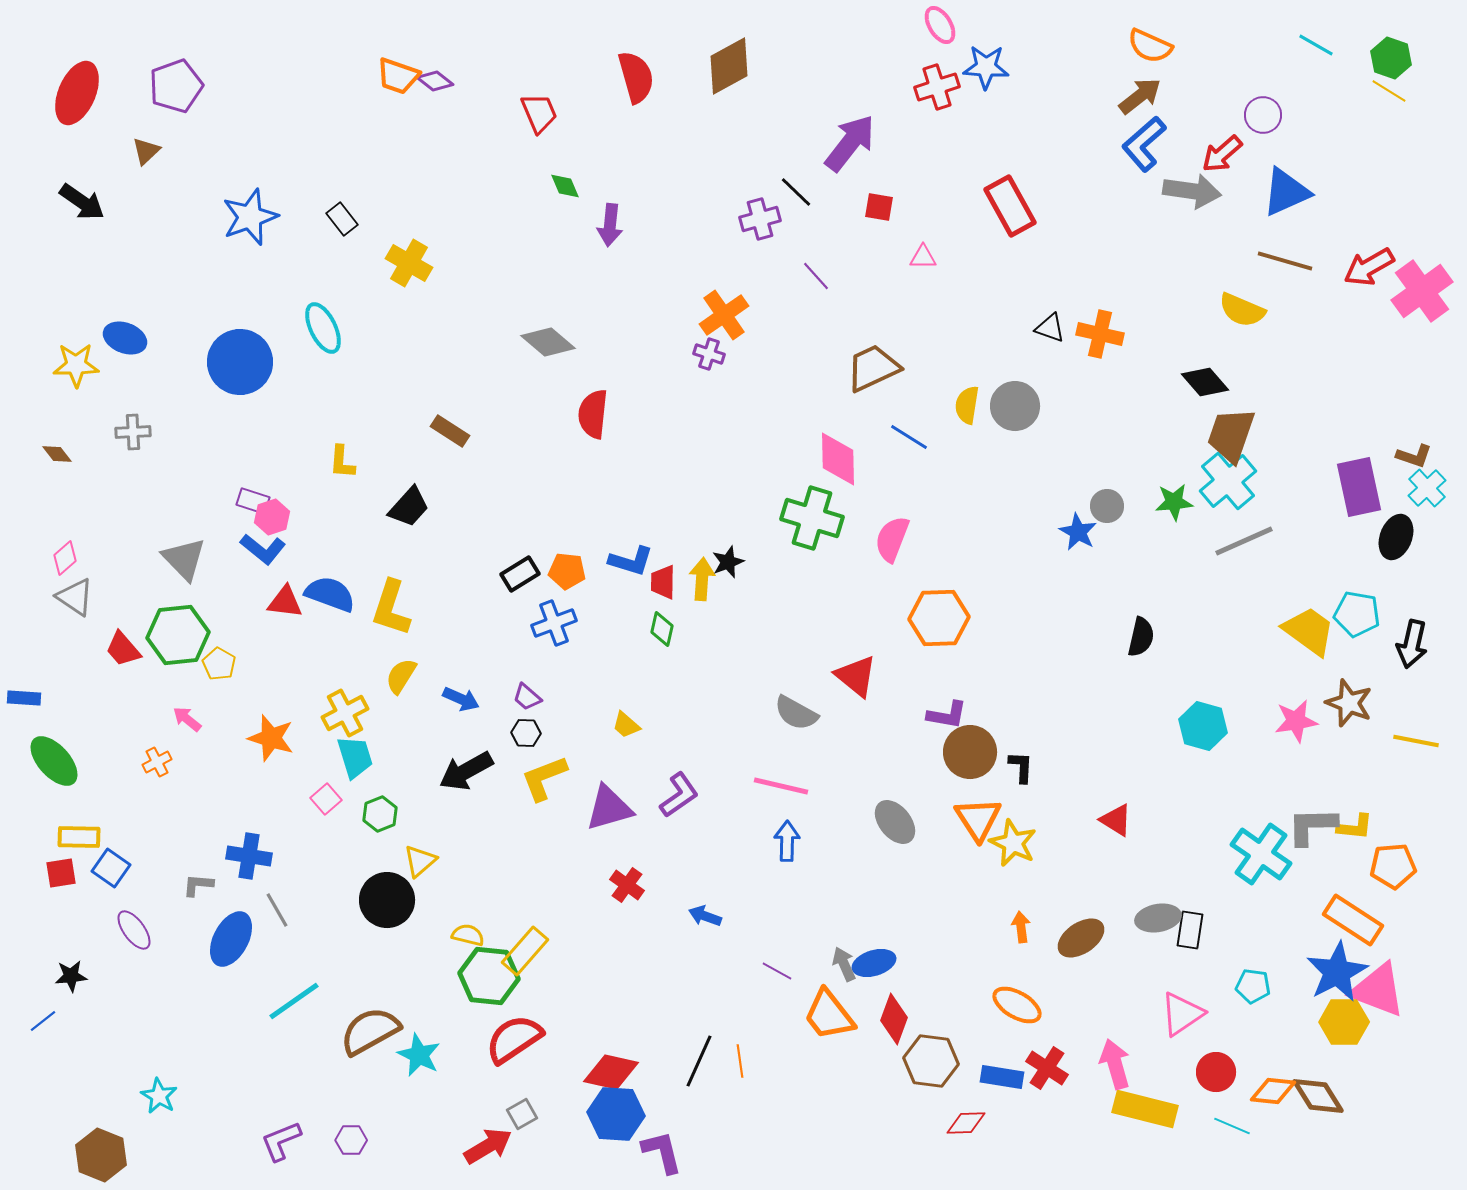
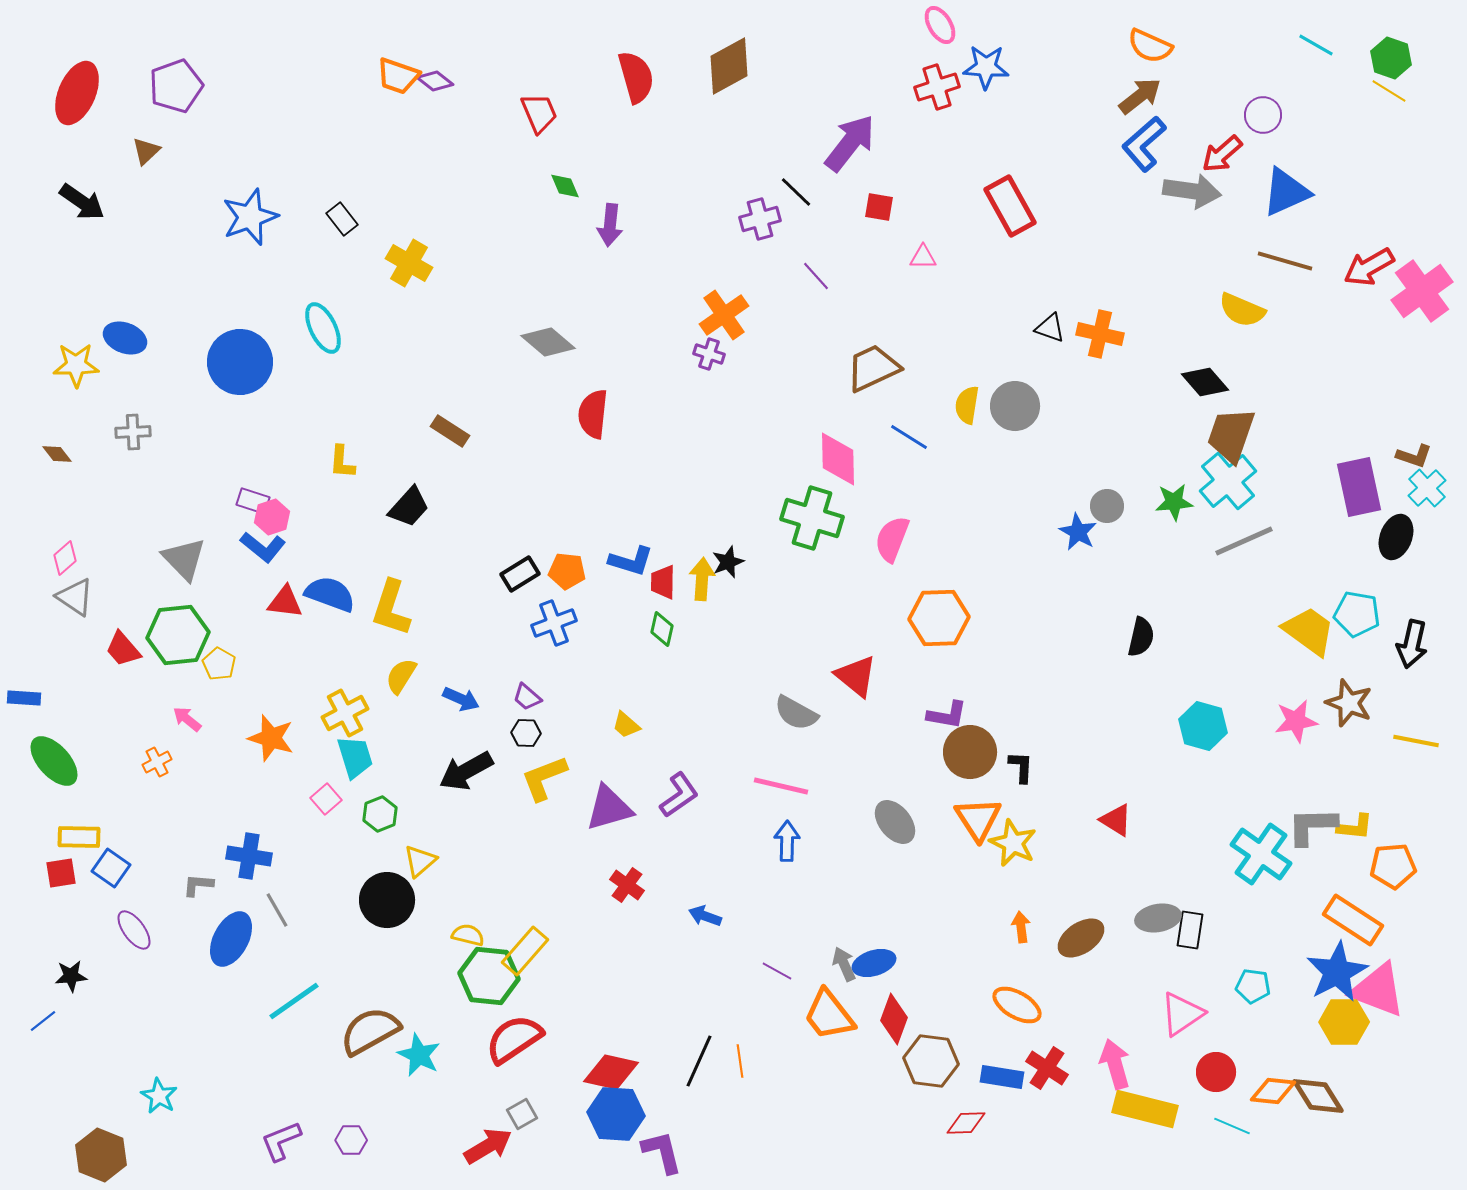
blue L-shape at (263, 549): moved 2 px up
